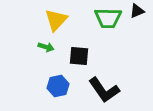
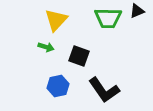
black square: rotated 15 degrees clockwise
